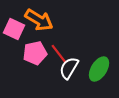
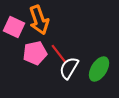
orange arrow: rotated 40 degrees clockwise
pink square: moved 2 px up
